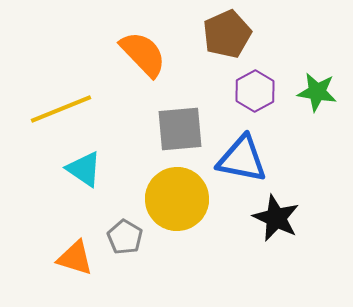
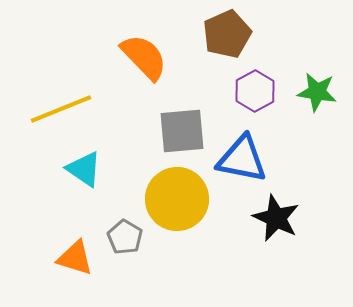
orange semicircle: moved 1 px right, 3 px down
gray square: moved 2 px right, 2 px down
